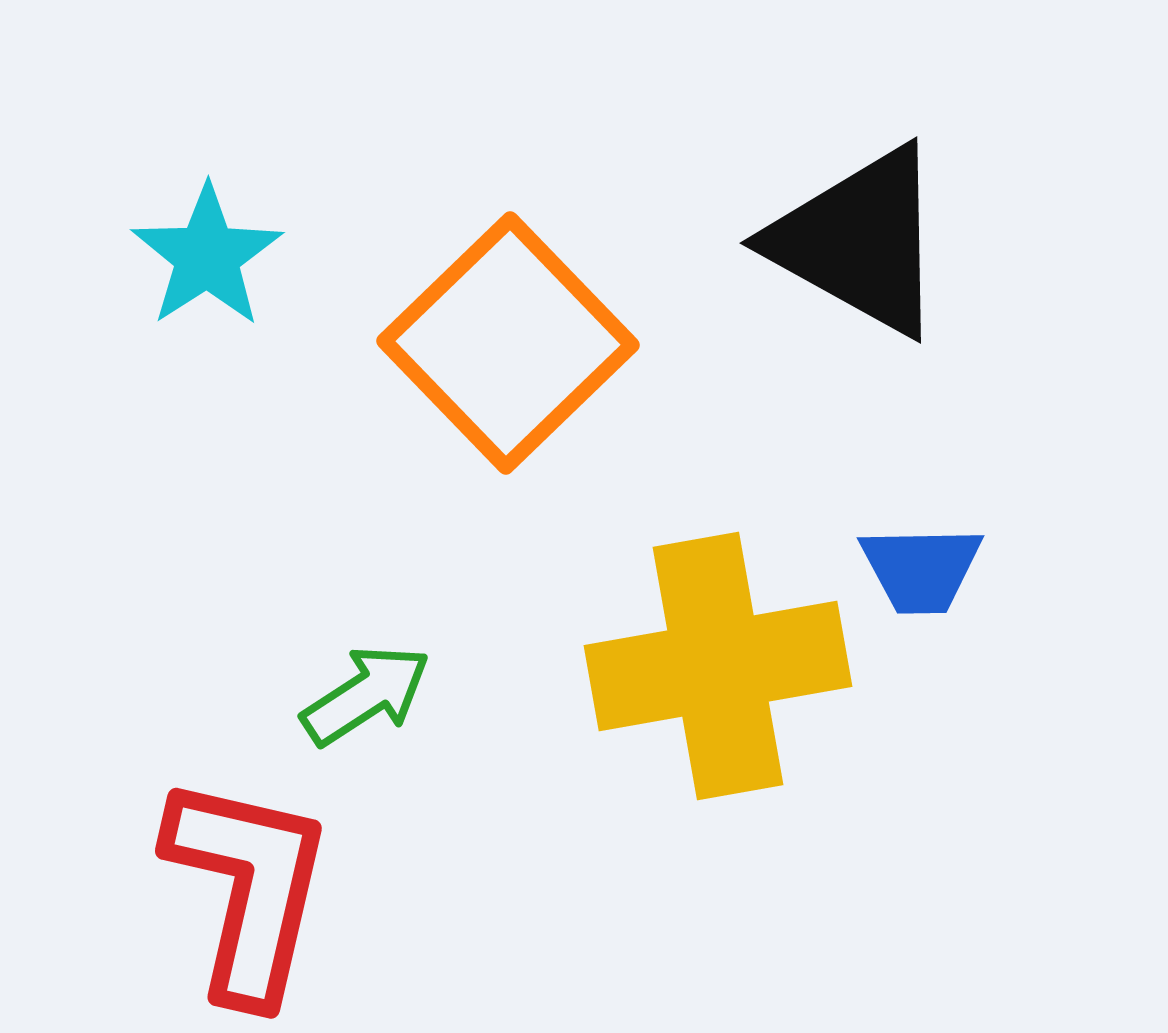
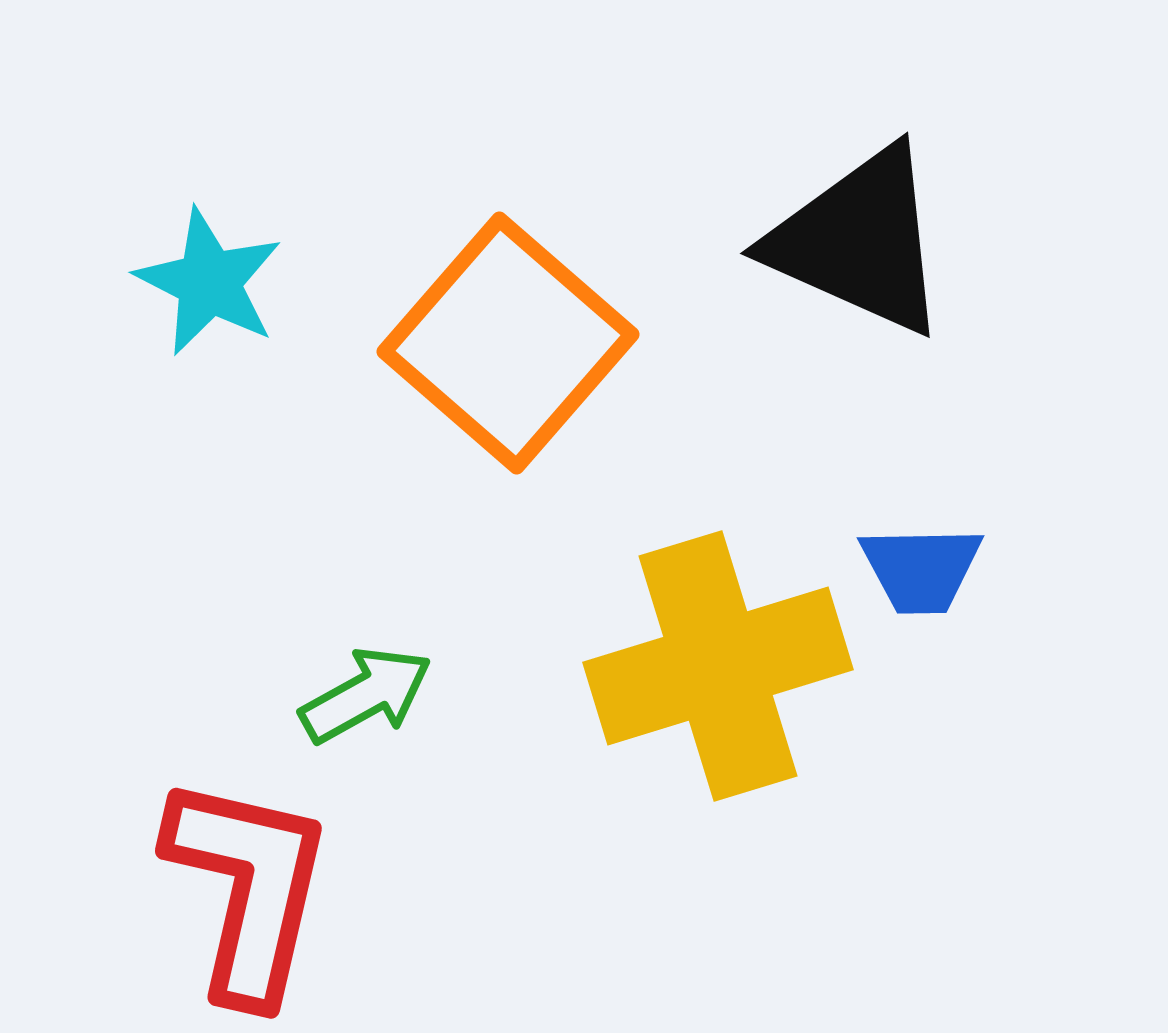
black triangle: rotated 5 degrees counterclockwise
cyan star: moved 2 px right, 26 px down; rotated 12 degrees counterclockwise
orange square: rotated 5 degrees counterclockwise
yellow cross: rotated 7 degrees counterclockwise
green arrow: rotated 4 degrees clockwise
